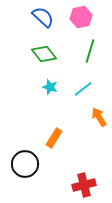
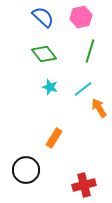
orange arrow: moved 9 px up
black circle: moved 1 px right, 6 px down
